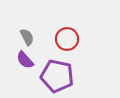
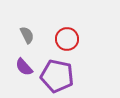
gray semicircle: moved 2 px up
purple semicircle: moved 1 px left, 7 px down
